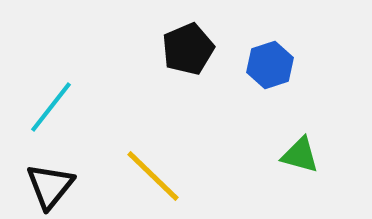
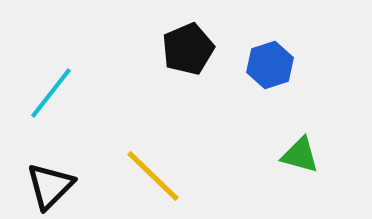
cyan line: moved 14 px up
black triangle: rotated 6 degrees clockwise
